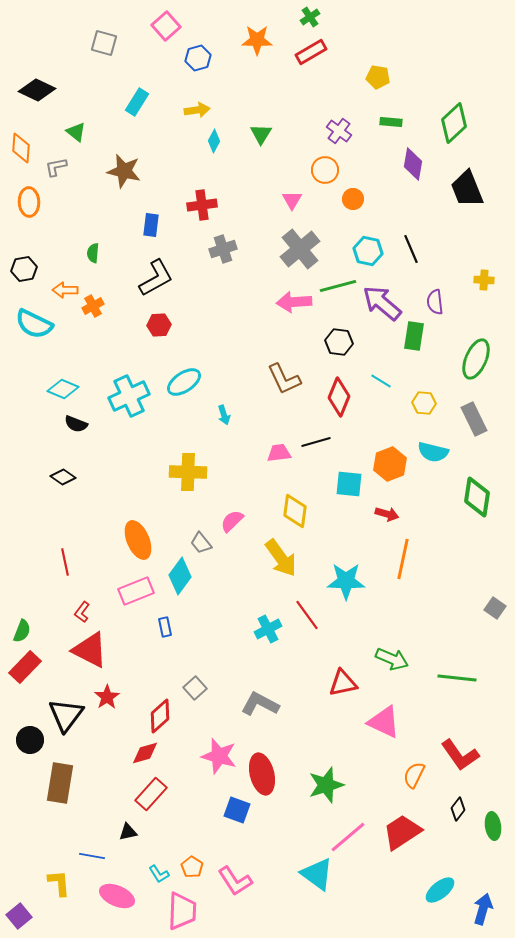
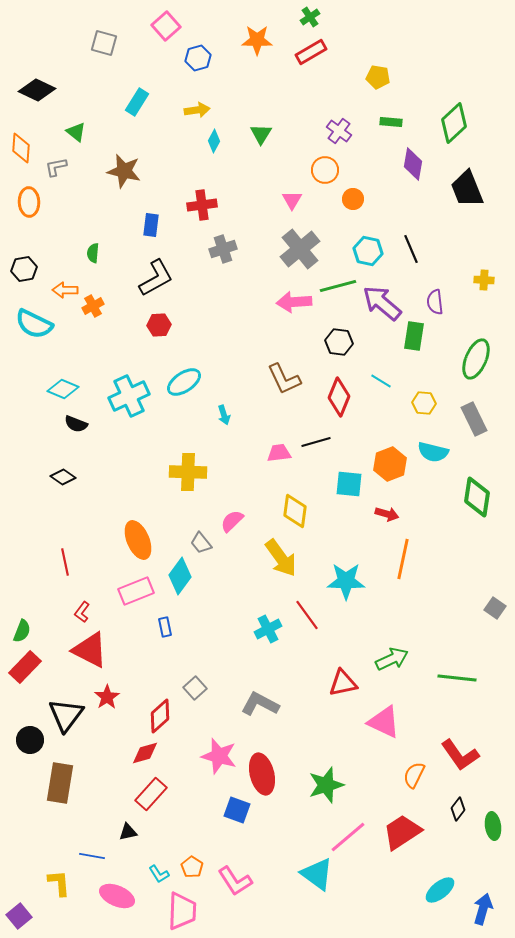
green arrow at (392, 659): rotated 48 degrees counterclockwise
